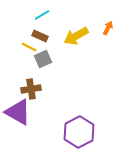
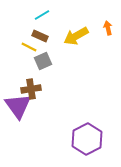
orange arrow: rotated 40 degrees counterclockwise
gray square: moved 2 px down
purple triangle: moved 6 px up; rotated 24 degrees clockwise
purple hexagon: moved 8 px right, 7 px down
